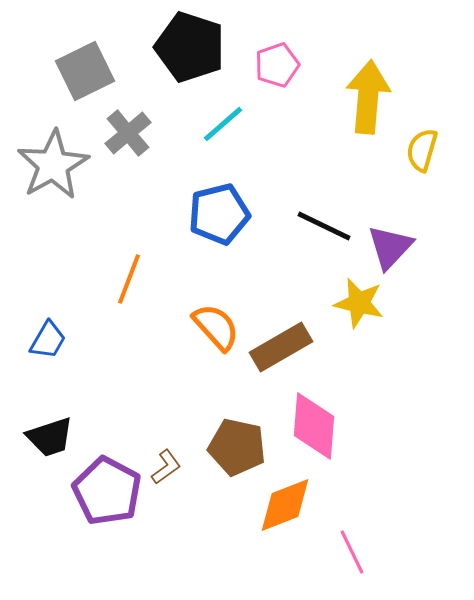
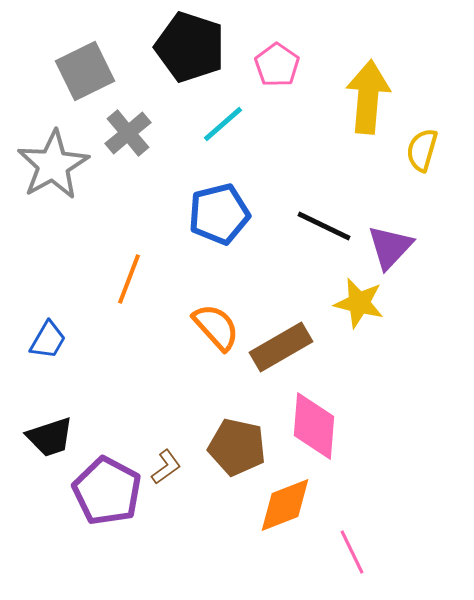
pink pentagon: rotated 18 degrees counterclockwise
